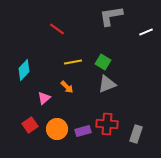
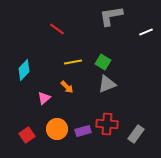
red square: moved 3 px left, 10 px down
gray rectangle: rotated 18 degrees clockwise
